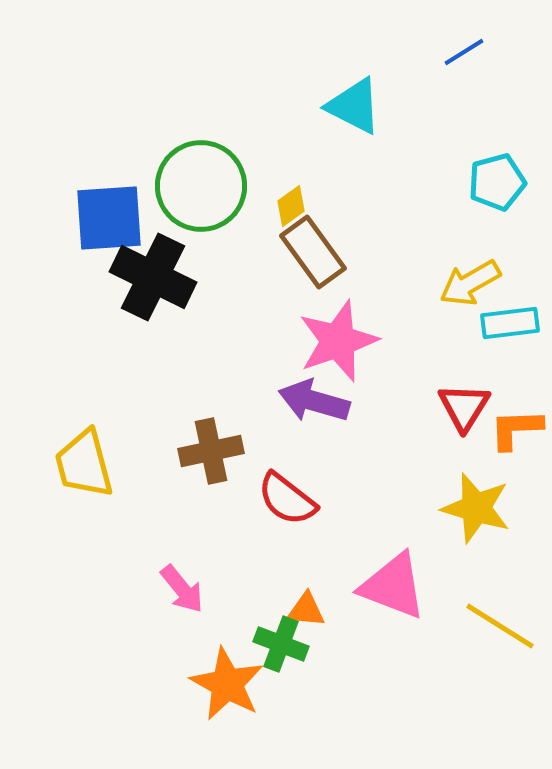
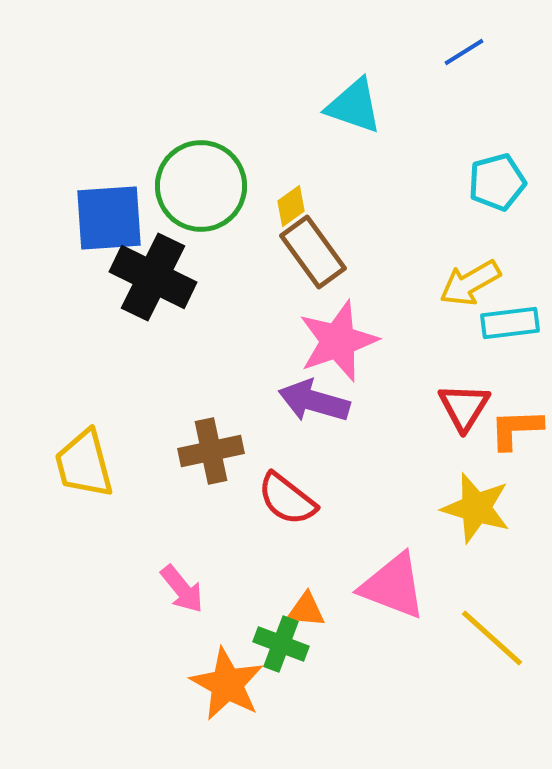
cyan triangle: rotated 8 degrees counterclockwise
yellow line: moved 8 px left, 12 px down; rotated 10 degrees clockwise
